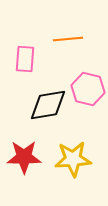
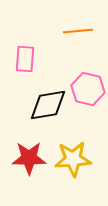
orange line: moved 10 px right, 8 px up
red star: moved 5 px right, 1 px down
